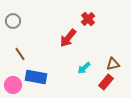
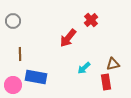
red cross: moved 3 px right, 1 px down
brown line: rotated 32 degrees clockwise
red rectangle: rotated 49 degrees counterclockwise
